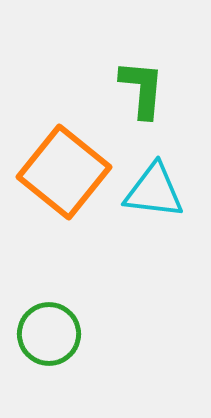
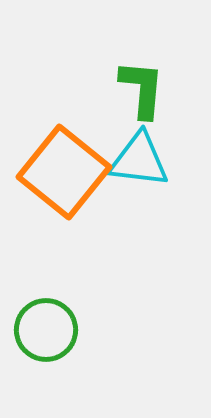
cyan triangle: moved 15 px left, 31 px up
green circle: moved 3 px left, 4 px up
